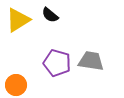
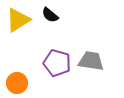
orange circle: moved 1 px right, 2 px up
